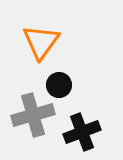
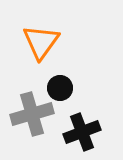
black circle: moved 1 px right, 3 px down
gray cross: moved 1 px left, 1 px up
